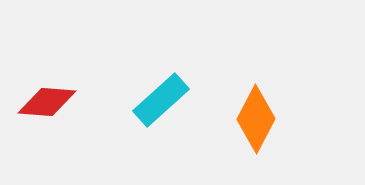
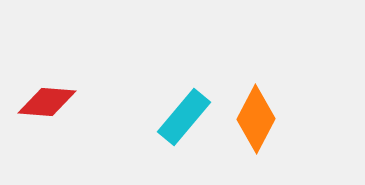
cyan rectangle: moved 23 px right, 17 px down; rotated 8 degrees counterclockwise
